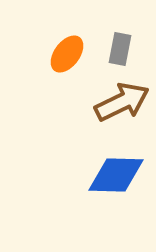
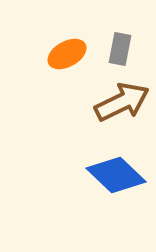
orange ellipse: rotated 24 degrees clockwise
blue diamond: rotated 42 degrees clockwise
